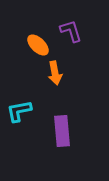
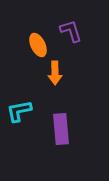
orange ellipse: rotated 20 degrees clockwise
orange arrow: rotated 10 degrees clockwise
purple rectangle: moved 1 px left, 2 px up
